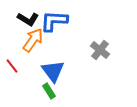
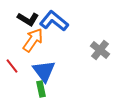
blue L-shape: rotated 36 degrees clockwise
blue triangle: moved 9 px left
green rectangle: moved 8 px left, 2 px up; rotated 21 degrees clockwise
